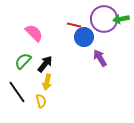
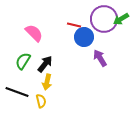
green arrow: rotated 21 degrees counterclockwise
green semicircle: rotated 12 degrees counterclockwise
black line: rotated 35 degrees counterclockwise
